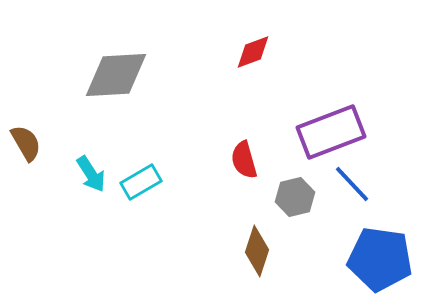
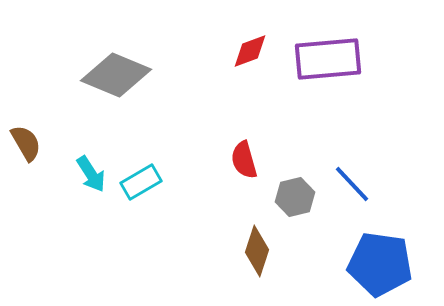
red diamond: moved 3 px left, 1 px up
gray diamond: rotated 26 degrees clockwise
purple rectangle: moved 3 px left, 73 px up; rotated 16 degrees clockwise
blue pentagon: moved 5 px down
